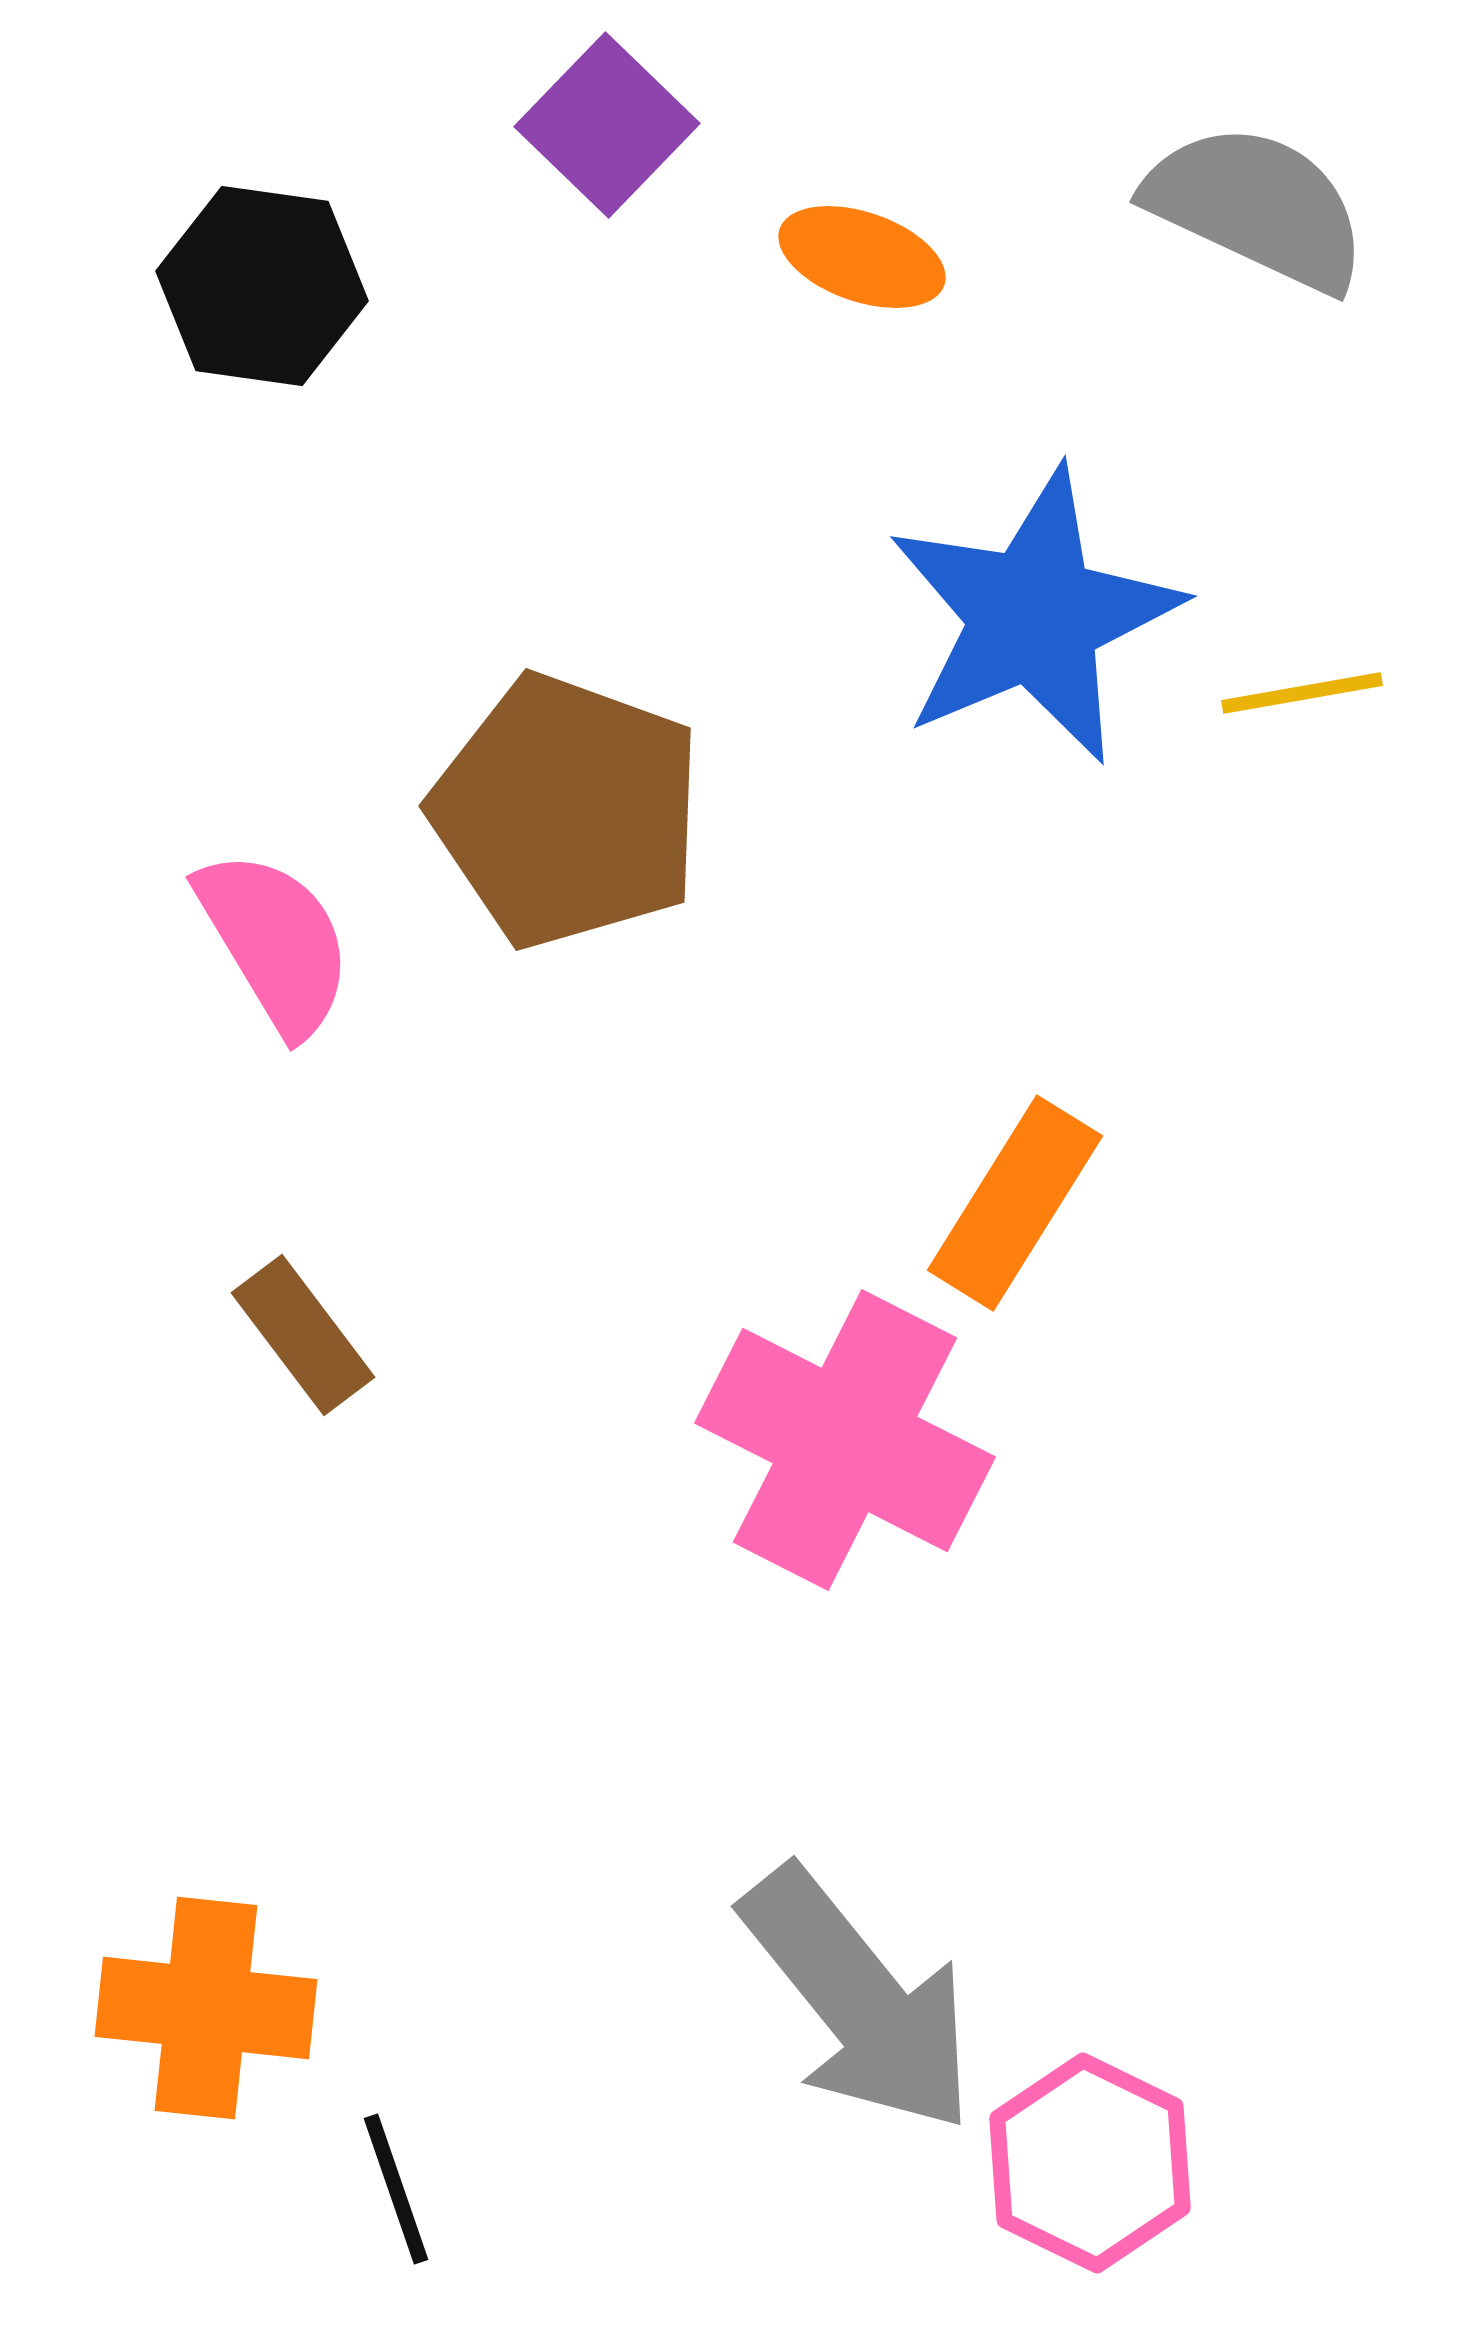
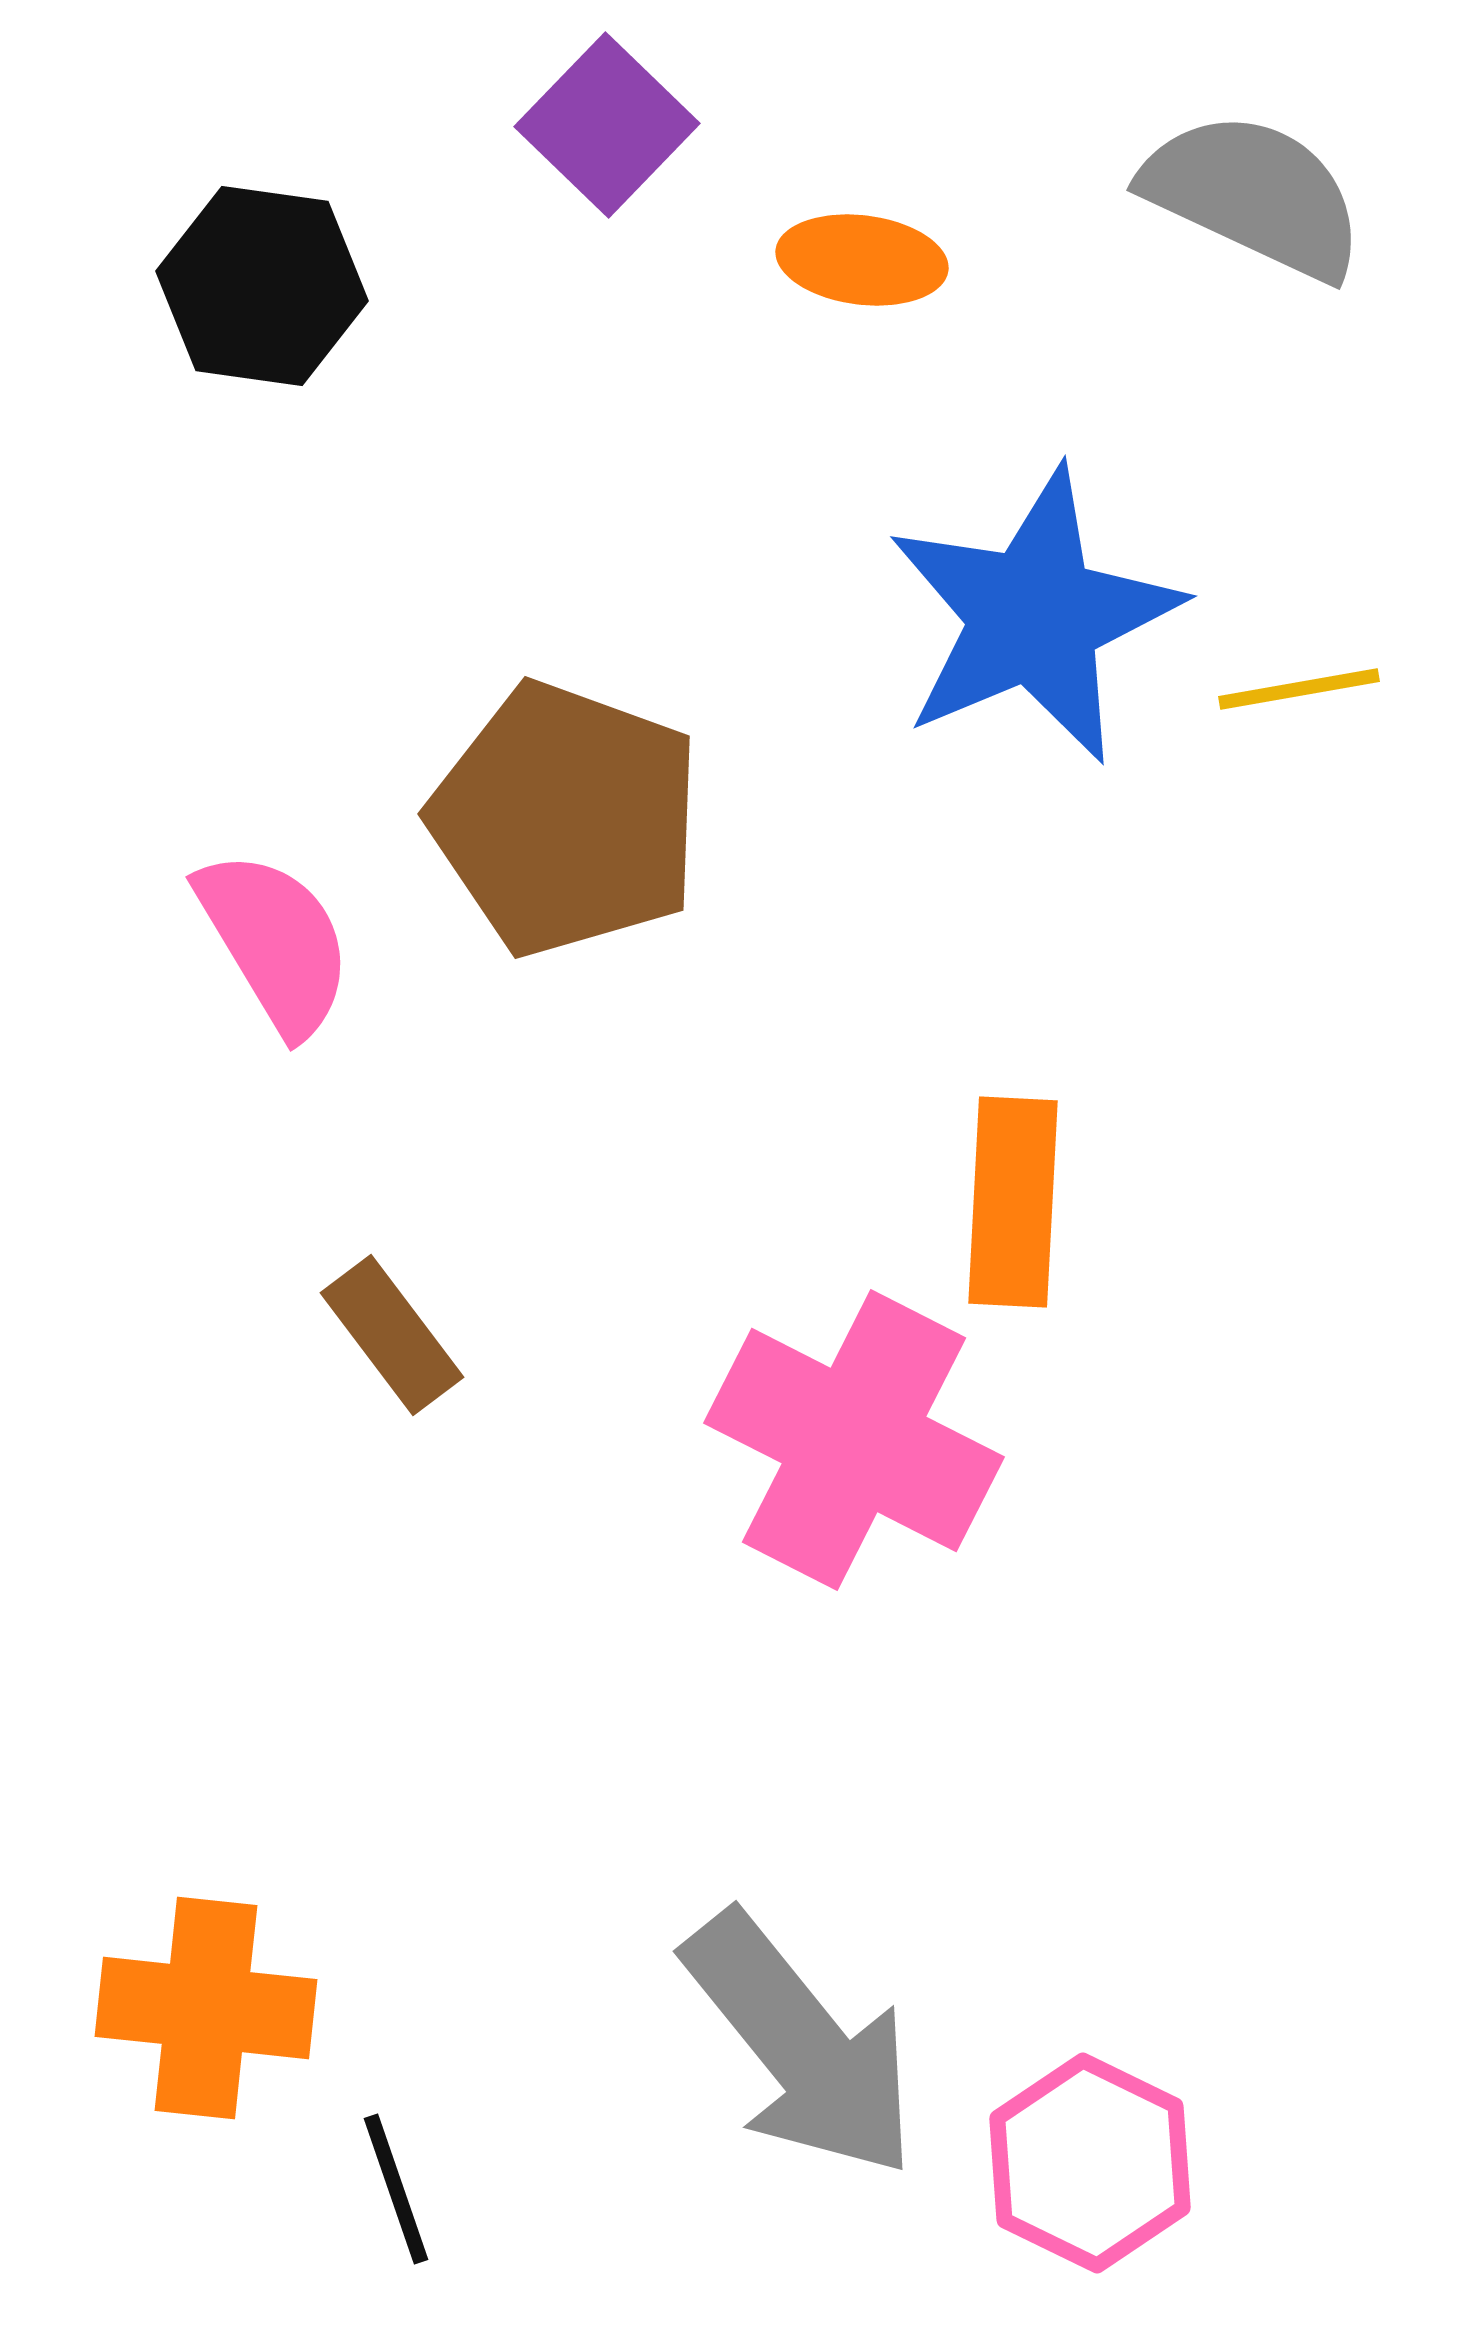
gray semicircle: moved 3 px left, 12 px up
orange ellipse: moved 3 px down; rotated 12 degrees counterclockwise
yellow line: moved 3 px left, 4 px up
brown pentagon: moved 1 px left, 8 px down
orange rectangle: moved 2 px left, 1 px up; rotated 29 degrees counterclockwise
brown rectangle: moved 89 px right
pink cross: moved 9 px right
gray arrow: moved 58 px left, 45 px down
